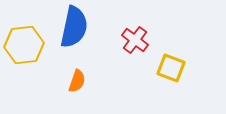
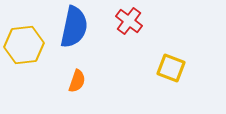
red cross: moved 6 px left, 19 px up
